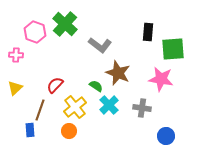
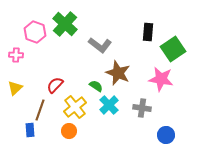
green square: rotated 30 degrees counterclockwise
blue circle: moved 1 px up
